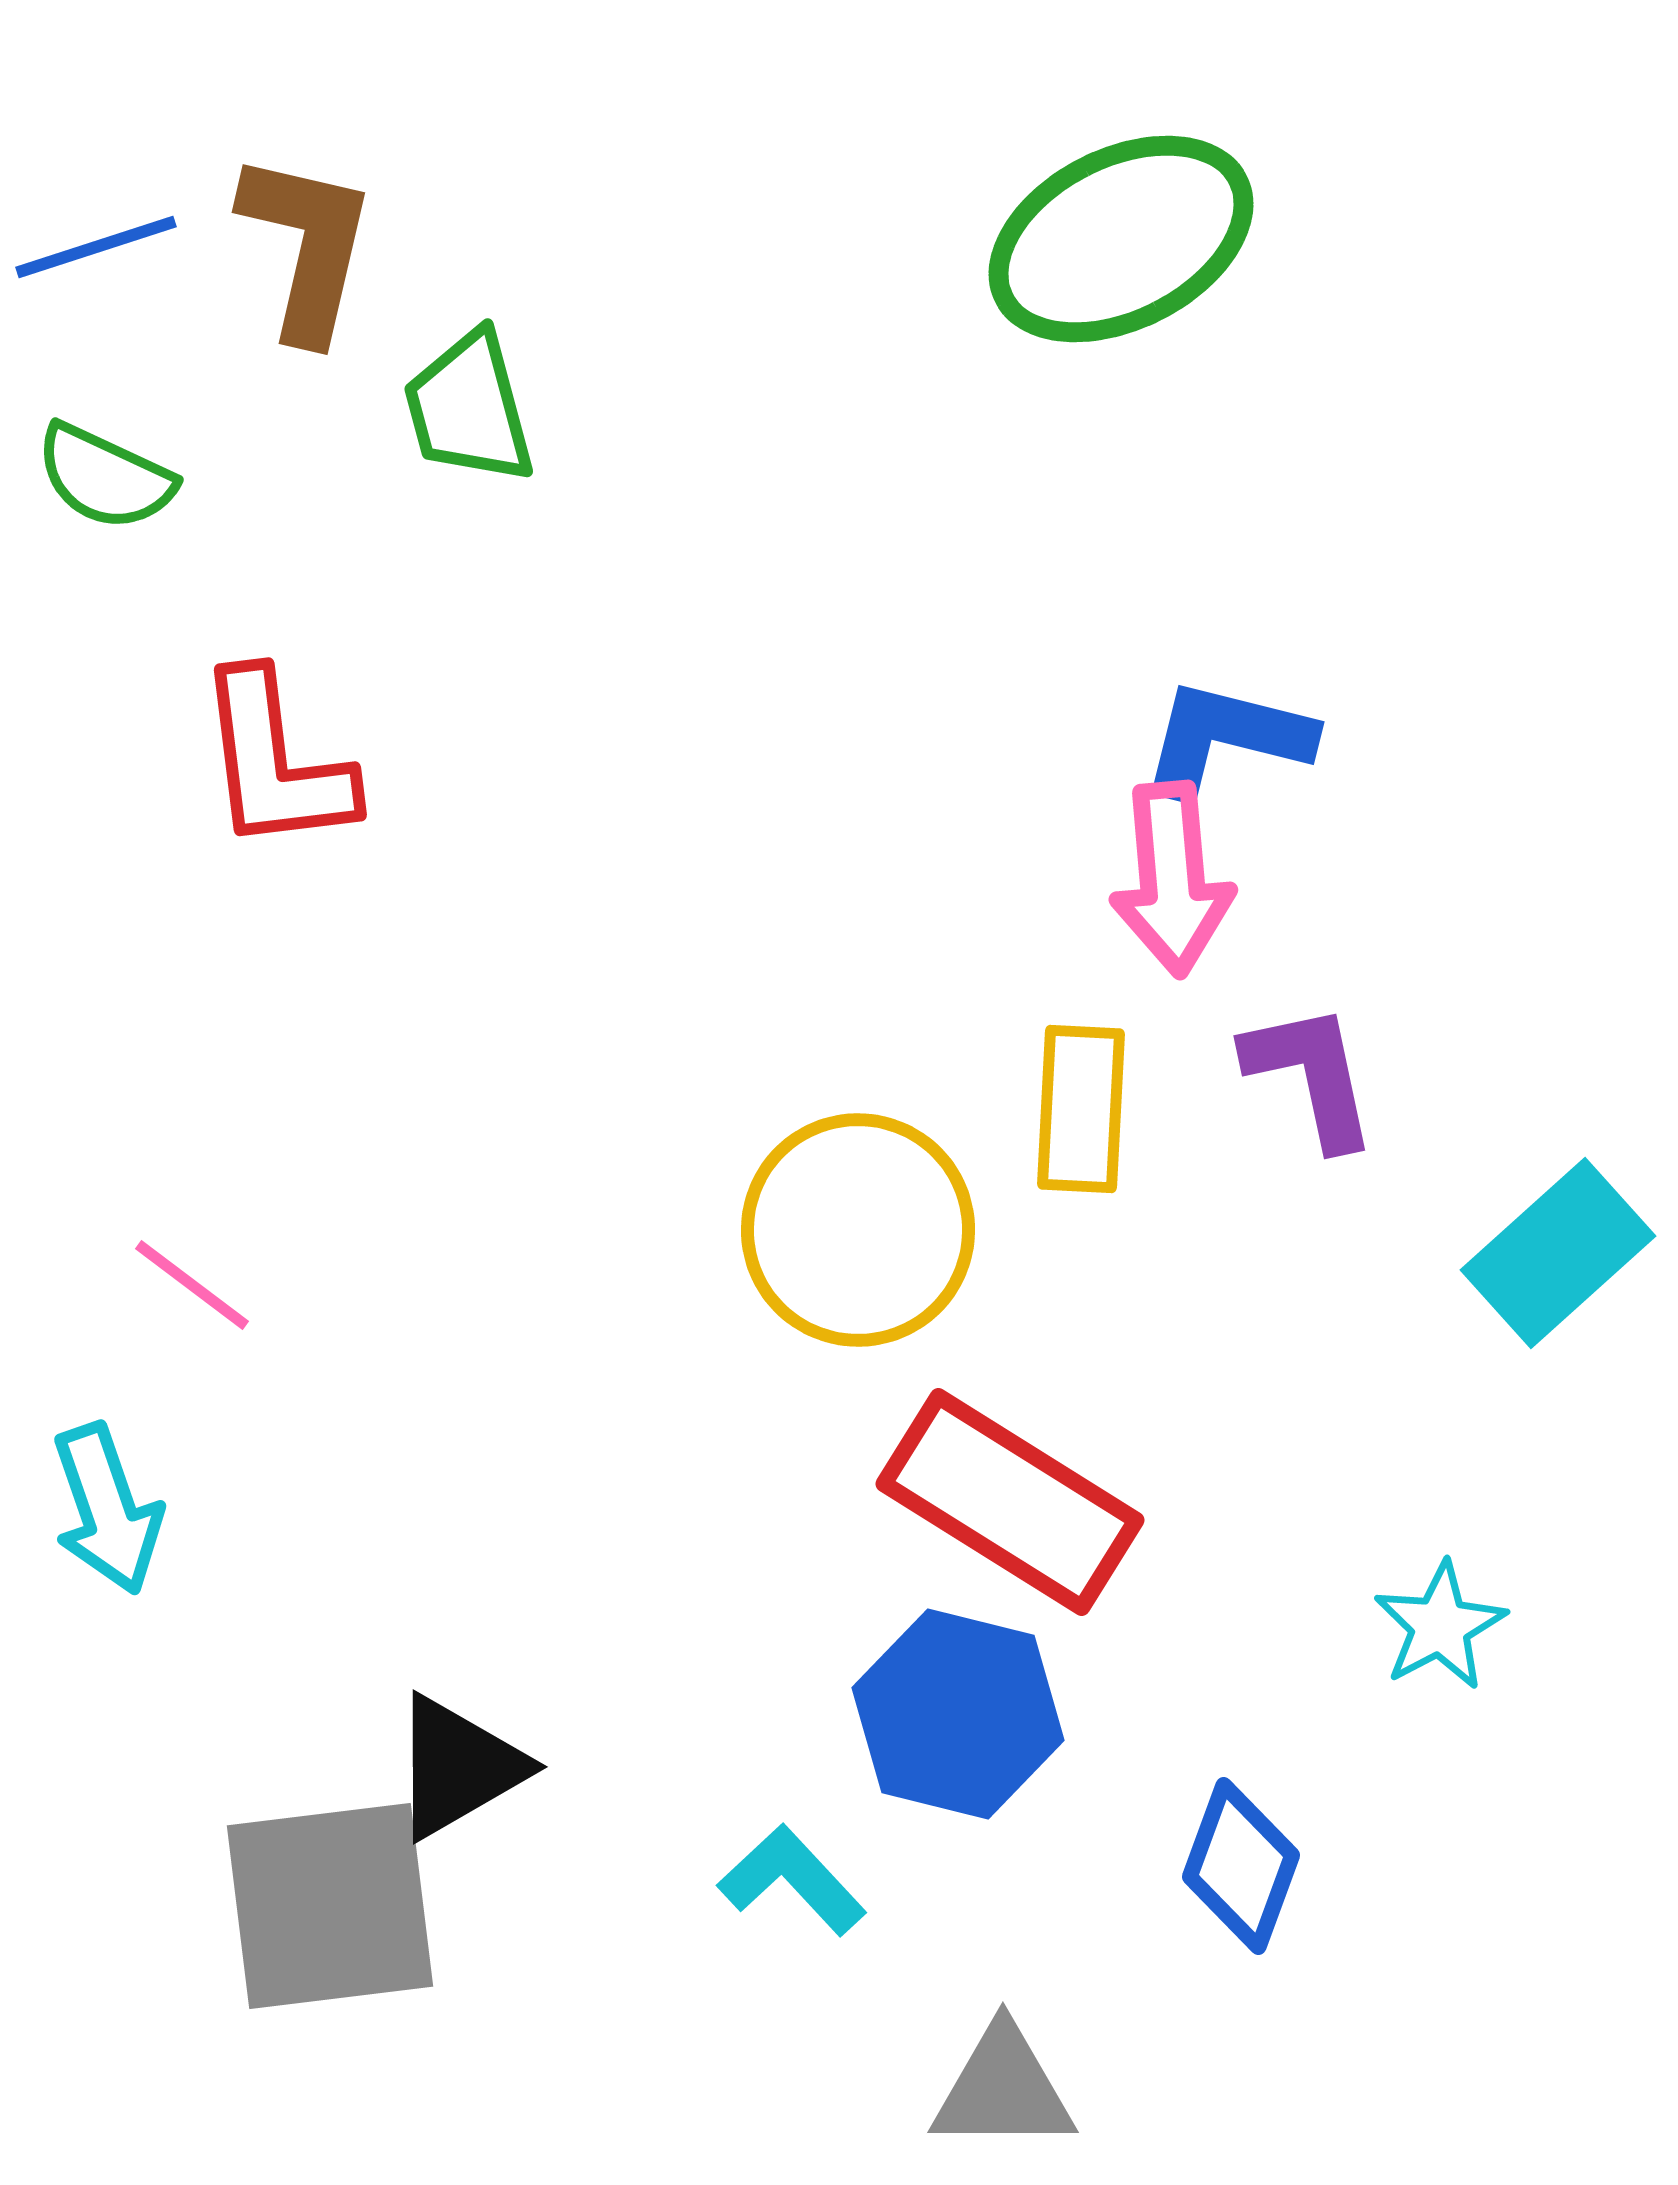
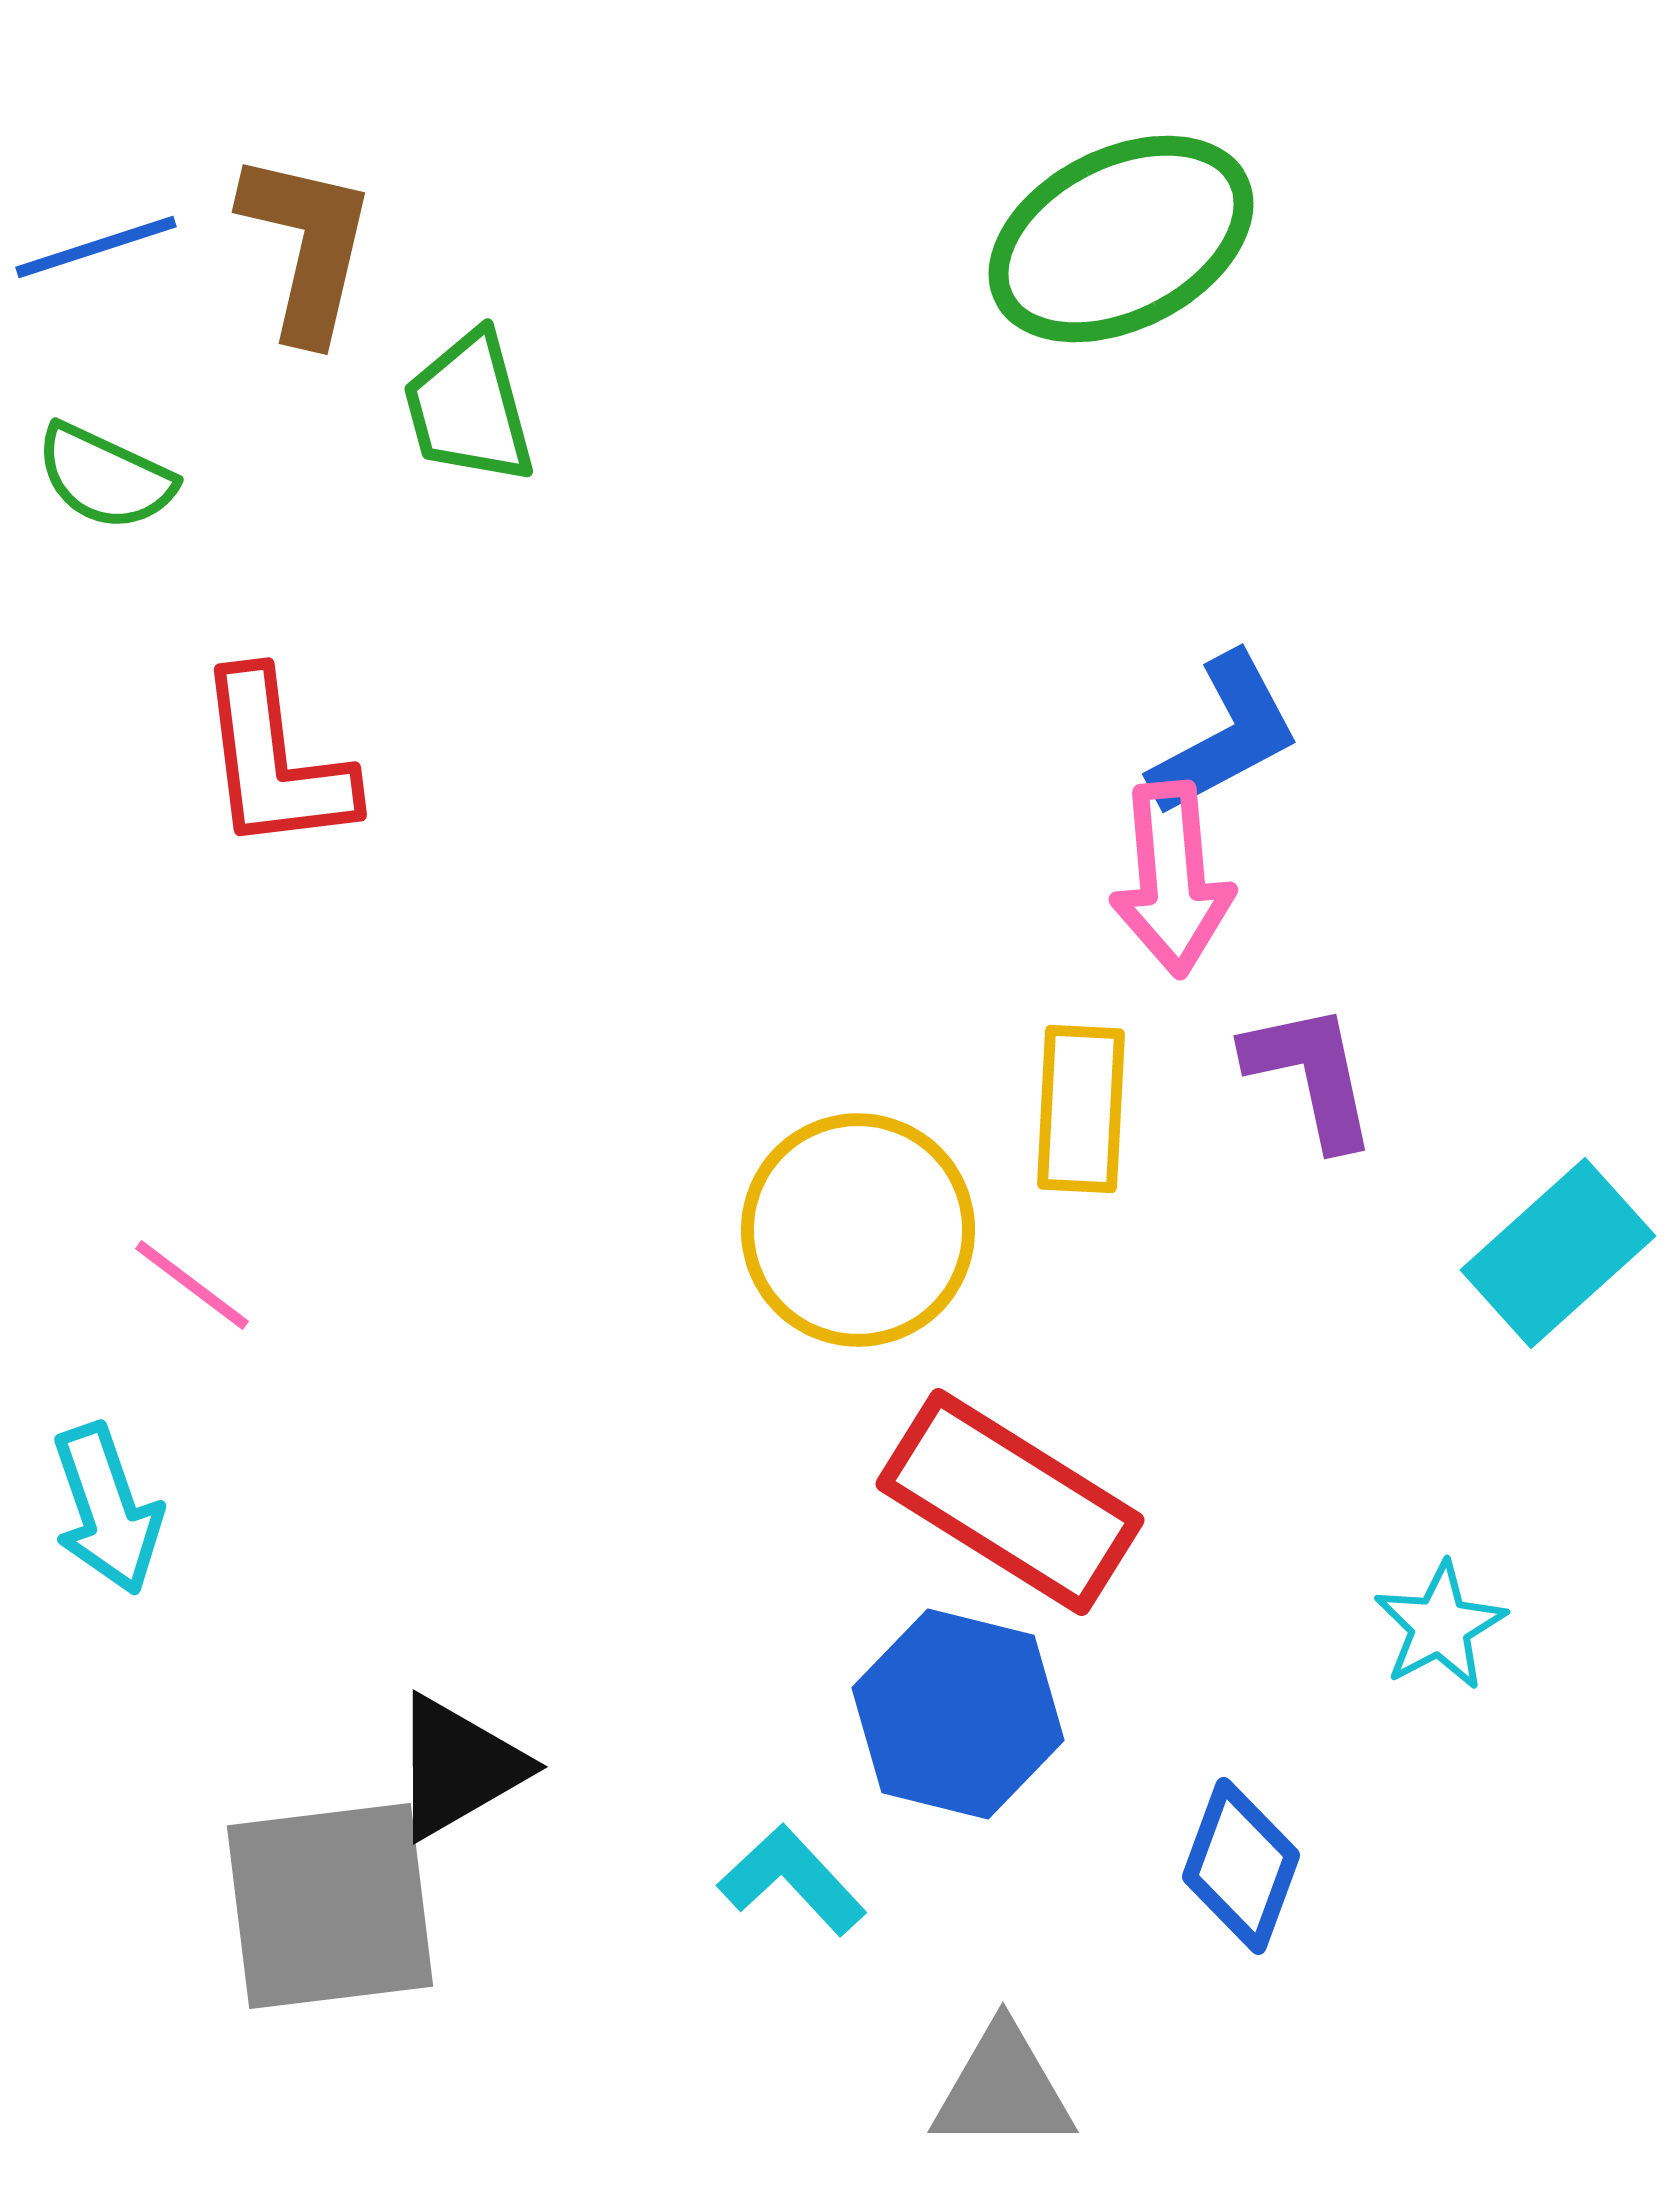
blue L-shape: moved 1 px left, 3 px up; rotated 138 degrees clockwise
